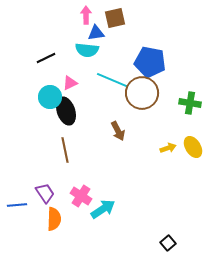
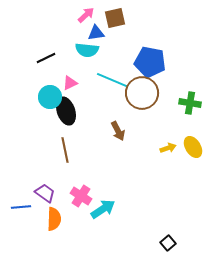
pink arrow: rotated 48 degrees clockwise
purple trapezoid: rotated 20 degrees counterclockwise
blue line: moved 4 px right, 2 px down
